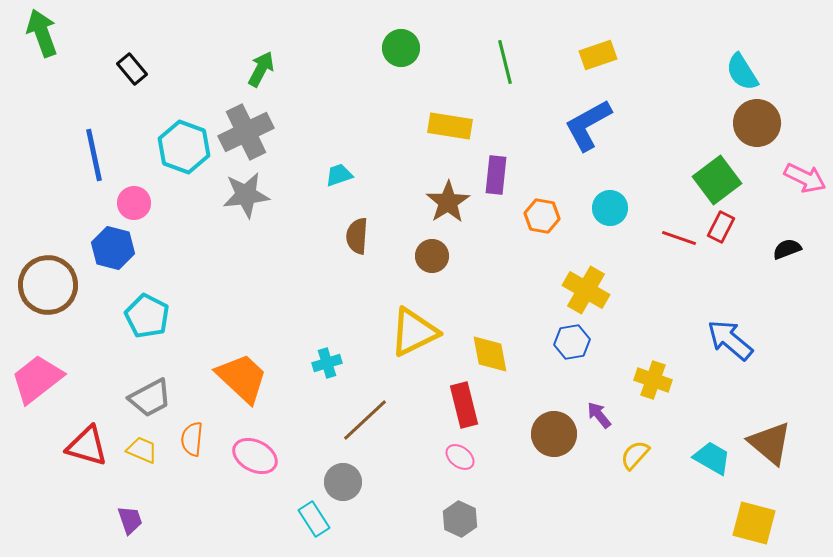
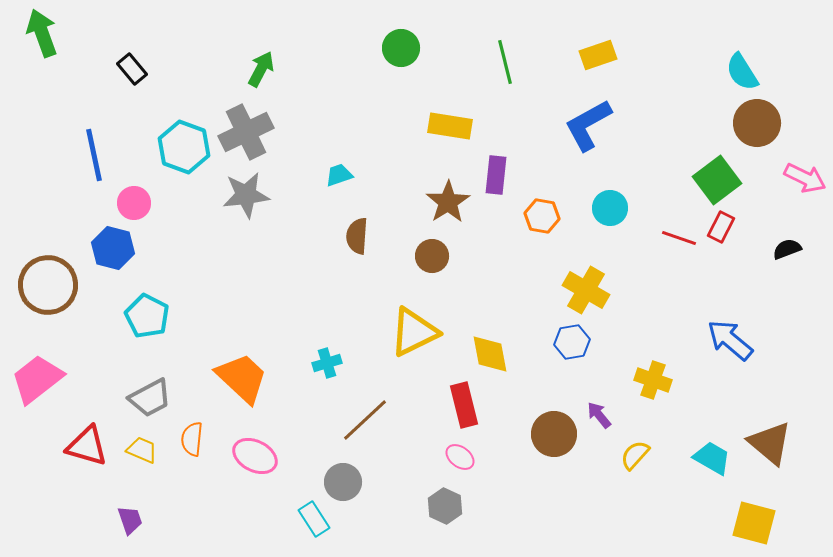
gray hexagon at (460, 519): moved 15 px left, 13 px up
